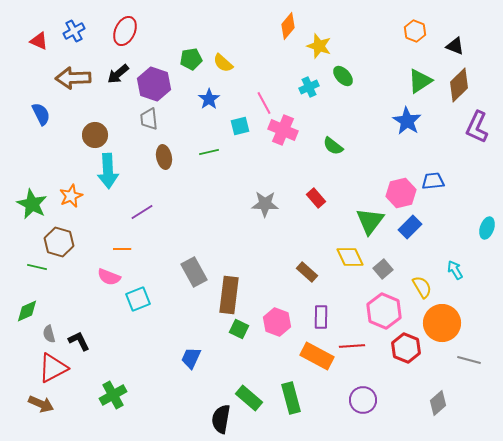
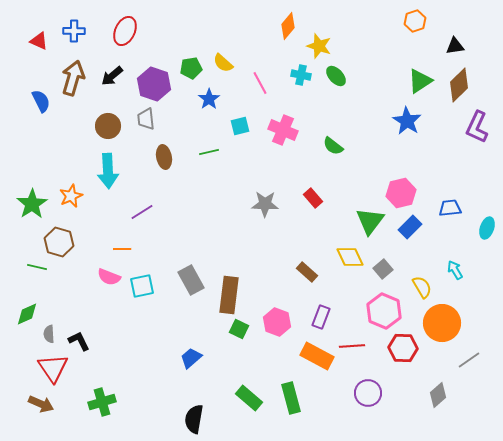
blue cross at (74, 31): rotated 30 degrees clockwise
orange hexagon at (415, 31): moved 10 px up; rotated 20 degrees clockwise
black triangle at (455, 46): rotated 30 degrees counterclockwise
green pentagon at (191, 59): moved 9 px down
black arrow at (118, 74): moved 6 px left, 2 px down
green ellipse at (343, 76): moved 7 px left
brown arrow at (73, 78): rotated 108 degrees clockwise
cyan cross at (309, 87): moved 8 px left, 12 px up; rotated 36 degrees clockwise
pink line at (264, 103): moved 4 px left, 20 px up
blue semicircle at (41, 114): moved 13 px up
gray trapezoid at (149, 119): moved 3 px left
brown circle at (95, 135): moved 13 px right, 9 px up
blue trapezoid at (433, 181): moved 17 px right, 27 px down
red rectangle at (316, 198): moved 3 px left
green star at (32, 204): rotated 12 degrees clockwise
gray rectangle at (194, 272): moved 3 px left, 8 px down
cyan square at (138, 299): moved 4 px right, 13 px up; rotated 10 degrees clockwise
green diamond at (27, 311): moved 3 px down
purple rectangle at (321, 317): rotated 20 degrees clockwise
gray semicircle at (49, 334): rotated 12 degrees clockwise
red hexagon at (406, 348): moved 3 px left; rotated 20 degrees counterclockwise
blue trapezoid at (191, 358): rotated 25 degrees clockwise
gray line at (469, 360): rotated 50 degrees counterclockwise
red triangle at (53, 368): rotated 36 degrees counterclockwise
green cross at (113, 395): moved 11 px left, 7 px down; rotated 12 degrees clockwise
purple circle at (363, 400): moved 5 px right, 7 px up
gray diamond at (438, 403): moved 8 px up
black semicircle at (221, 419): moved 27 px left
